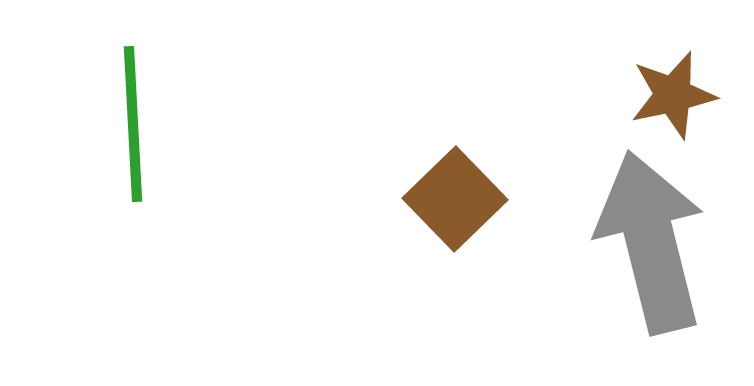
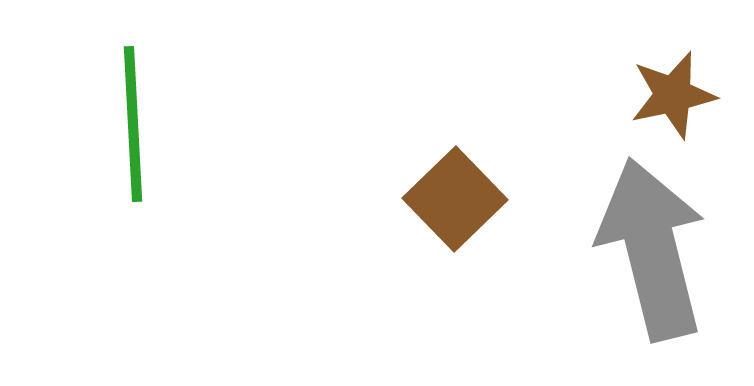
gray arrow: moved 1 px right, 7 px down
